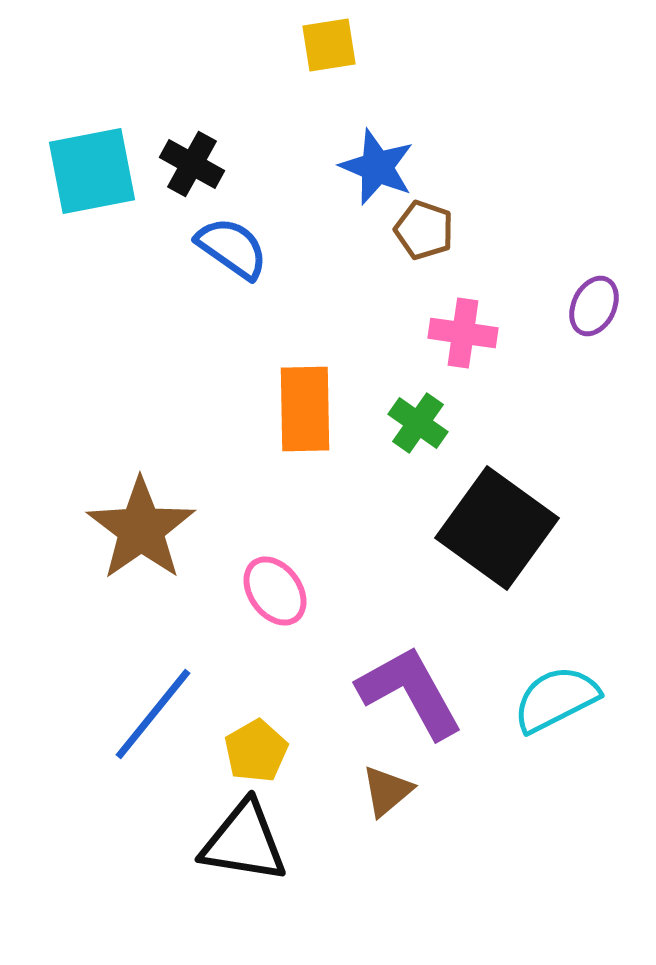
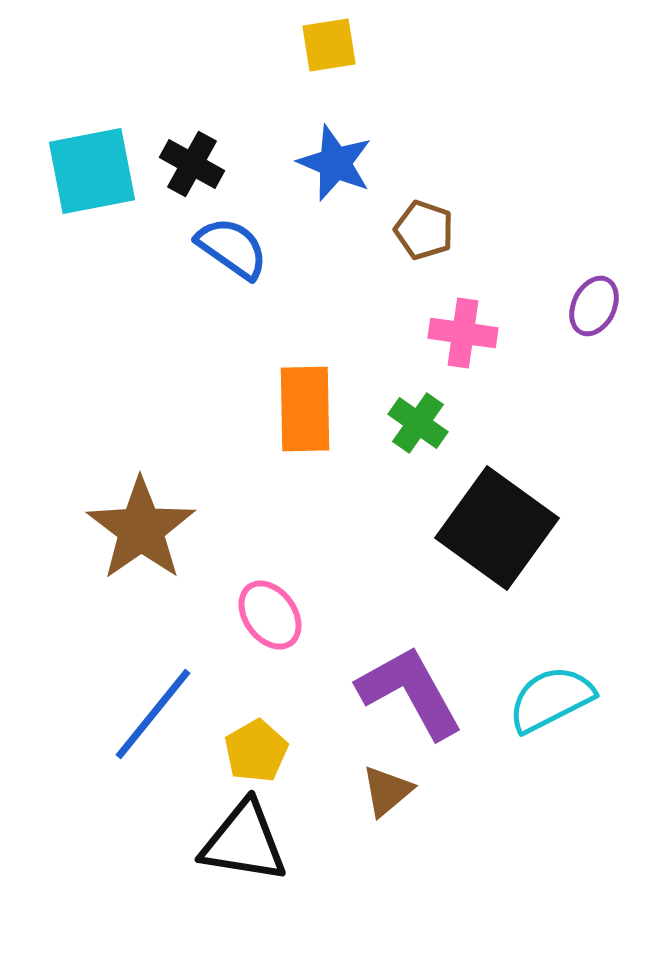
blue star: moved 42 px left, 4 px up
pink ellipse: moved 5 px left, 24 px down
cyan semicircle: moved 5 px left
